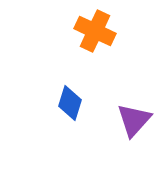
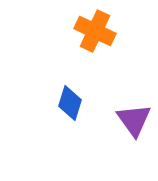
purple triangle: rotated 18 degrees counterclockwise
